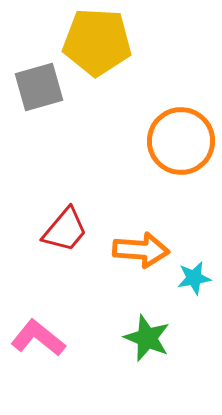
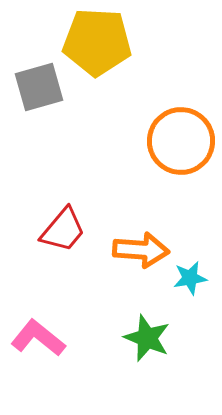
red trapezoid: moved 2 px left
cyan star: moved 4 px left
